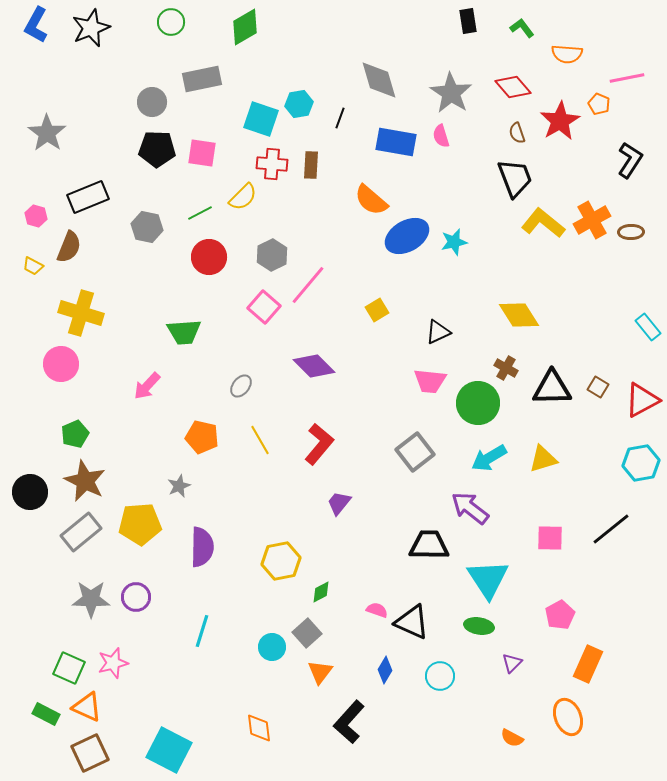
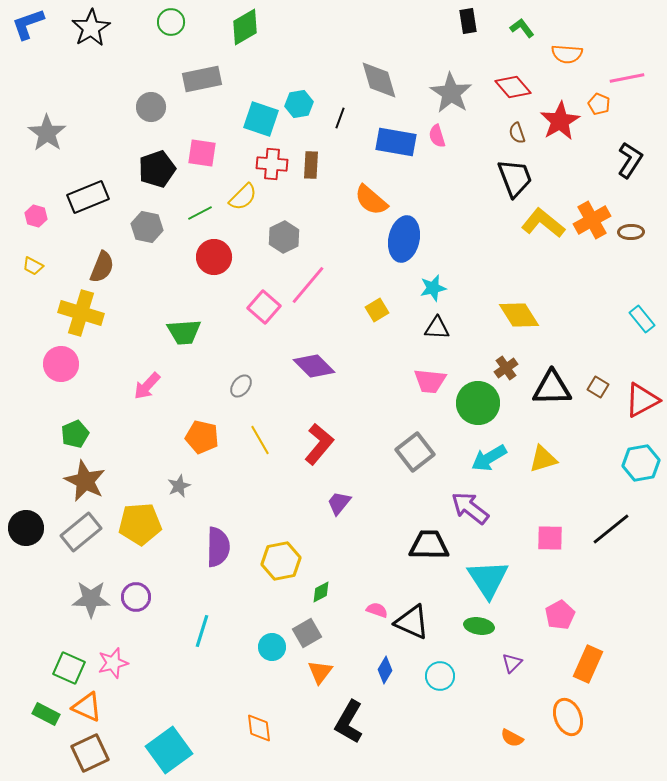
blue L-shape at (36, 25): moved 8 px left, 1 px up; rotated 42 degrees clockwise
black star at (91, 28): rotated 9 degrees counterclockwise
gray circle at (152, 102): moved 1 px left, 5 px down
pink semicircle at (441, 136): moved 4 px left
black pentagon at (157, 149): moved 20 px down; rotated 21 degrees counterclockwise
blue ellipse at (407, 236): moved 3 px left, 3 px down; rotated 48 degrees counterclockwise
cyan star at (454, 242): moved 21 px left, 46 px down
brown semicircle at (69, 247): moved 33 px right, 20 px down
gray hexagon at (272, 255): moved 12 px right, 18 px up
red circle at (209, 257): moved 5 px right
cyan rectangle at (648, 327): moved 6 px left, 8 px up
black triangle at (438, 332): moved 1 px left, 4 px up; rotated 28 degrees clockwise
brown cross at (506, 368): rotated 25 degrees clockwise
black circle at (30, 492): moved 4 px left, 36 px down
purple semicircle at (202, 547): moved 16 px right
gray square at (307, 633): rotated 12 degrees clockwise
black L-shape at (349, 722): rotated 12 degrees counterclockwise
cyan square at (169, 750): rotated 27 degrees clockwise
